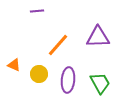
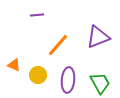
purple line: moved 4 px down
purple triangle: rotated 20 degrees counterclockwise
yellow circle: moved 1 px left, 1 px down
